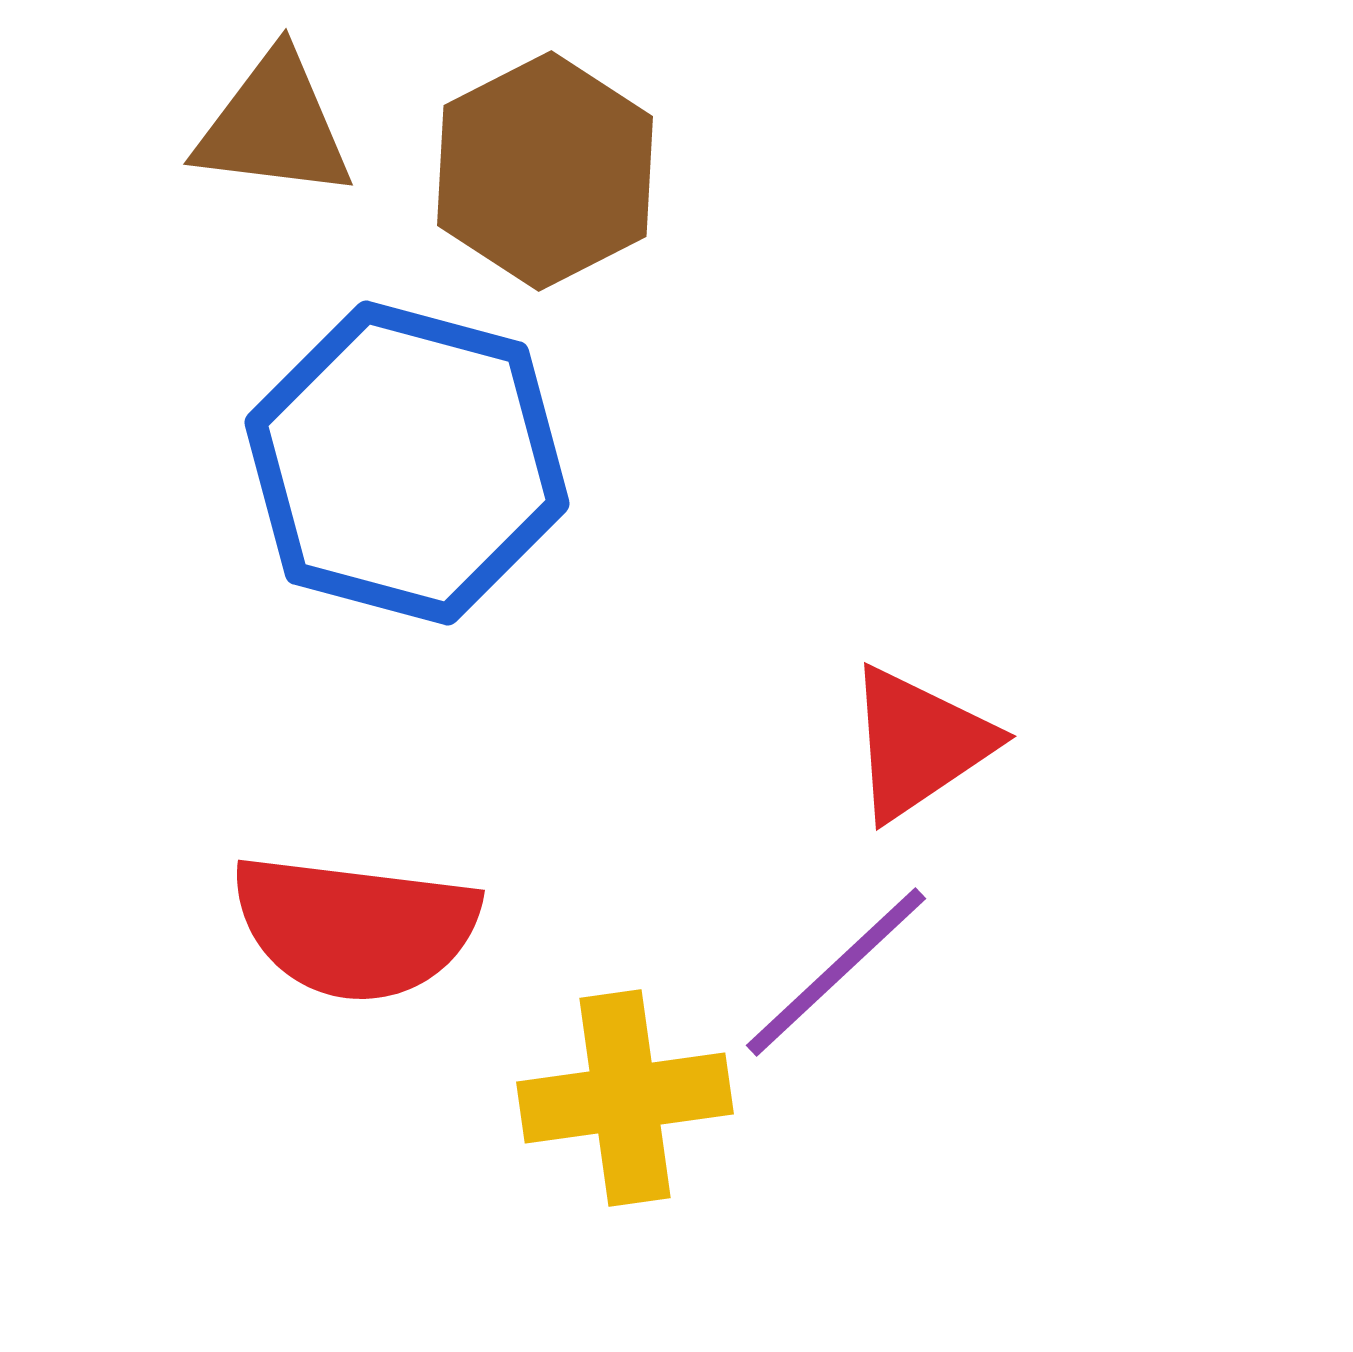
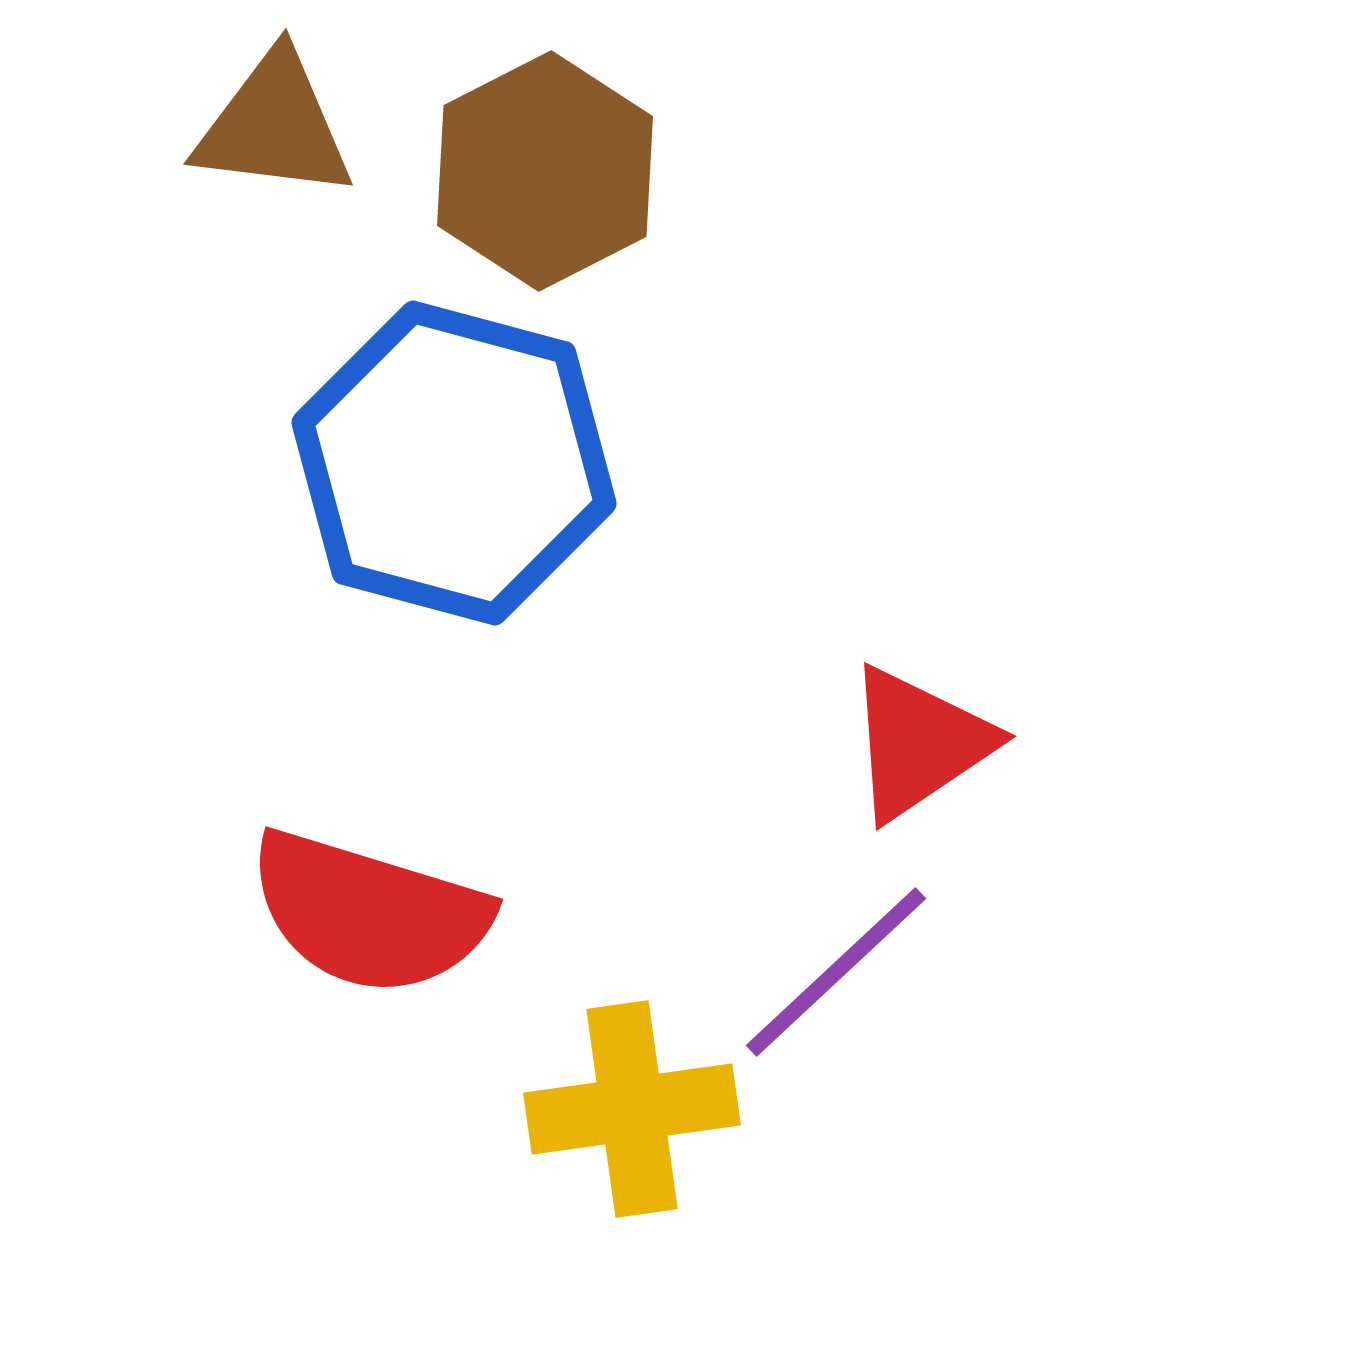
blue hexagon: moved 47 px right
red semicircle: moved 14 px right, 14 px up; rotated 10 degrees clockwise
yellow cross: moved 7 px right, 11 px down
